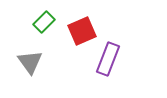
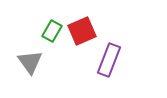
green rectangle: moved 8 px right, 9 px down; rotated 15 degrees counterclockwise
purple rectangle: moved 1 px right, 1 px down
